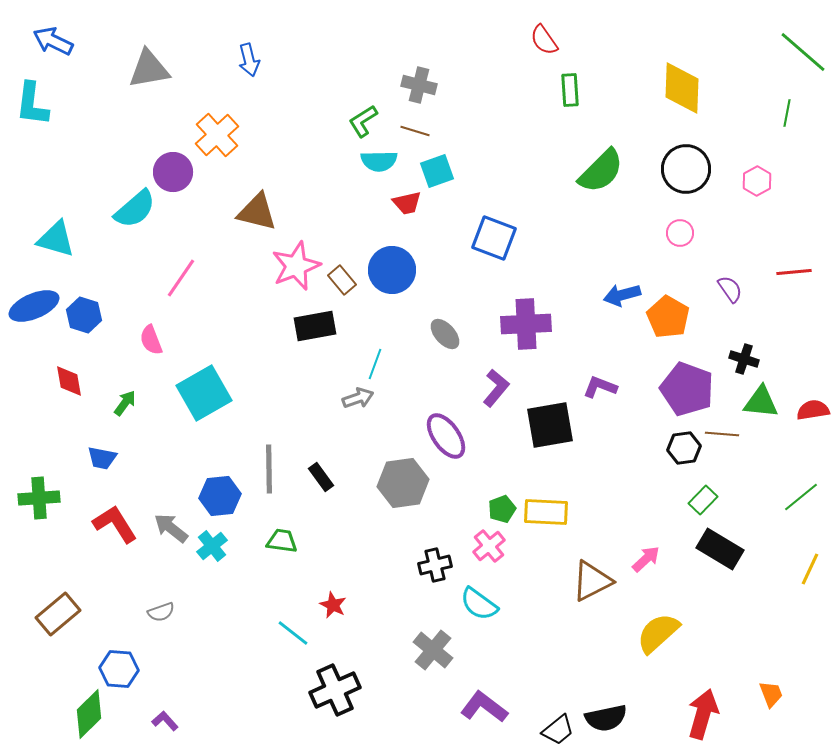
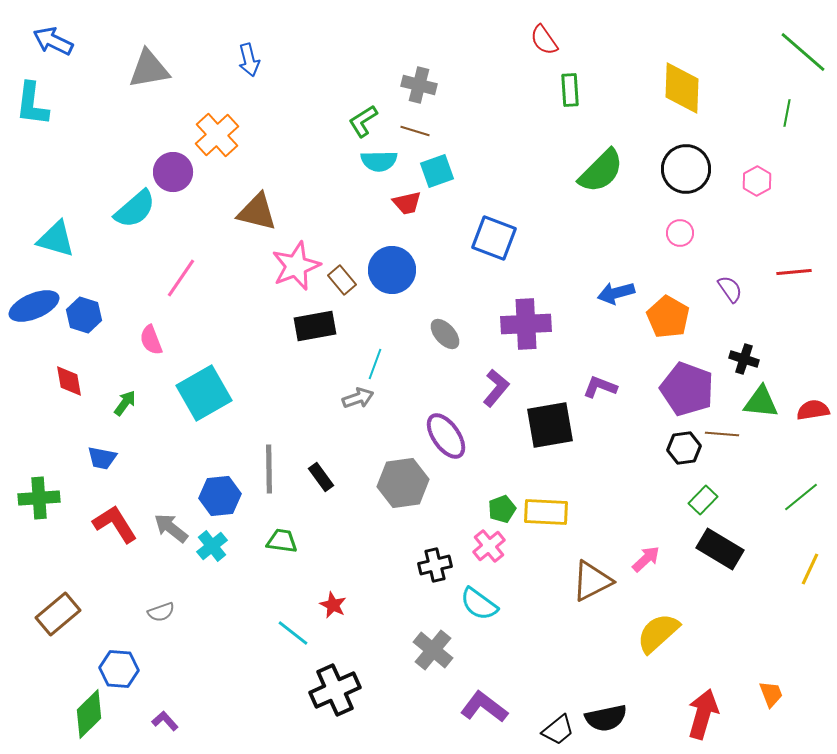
blue arrow at (622, 295): moved 6 px left, 2 px up
